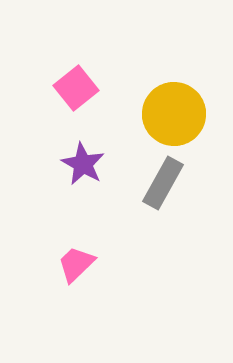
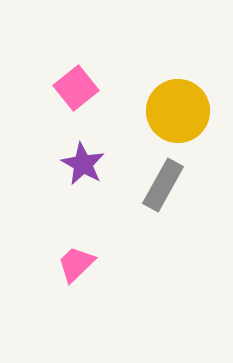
yellow circle: moved 4 px right, 3 px up
gray rectangle: moved 2 px down
